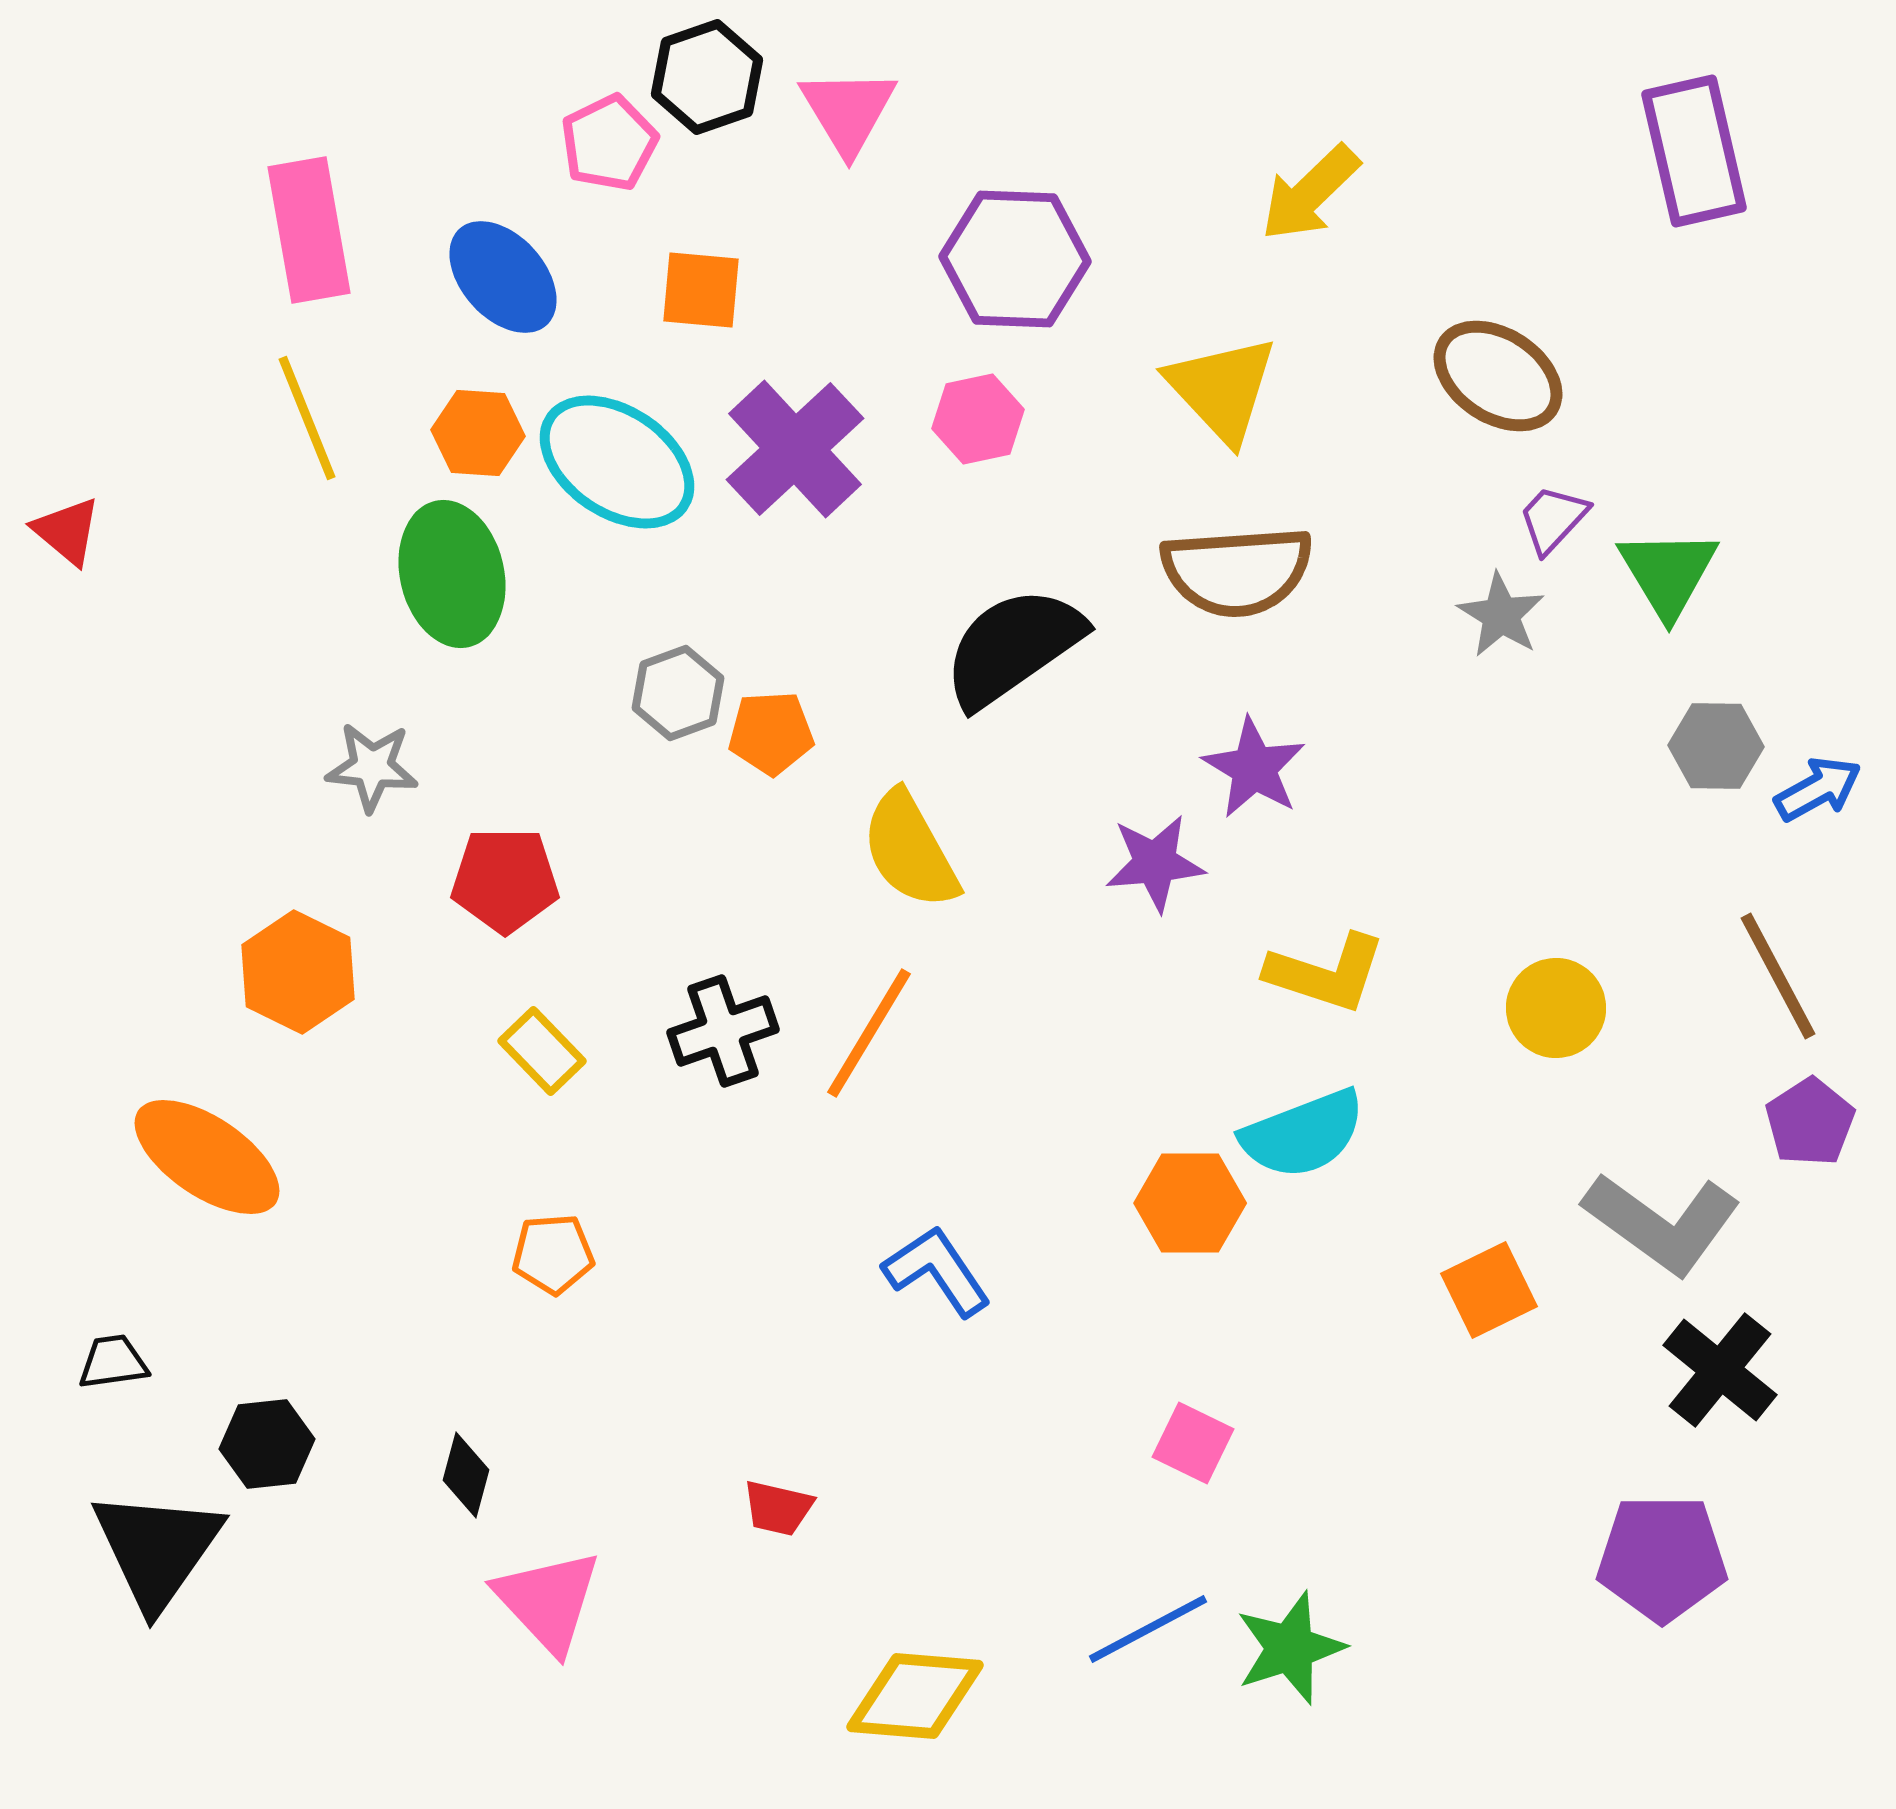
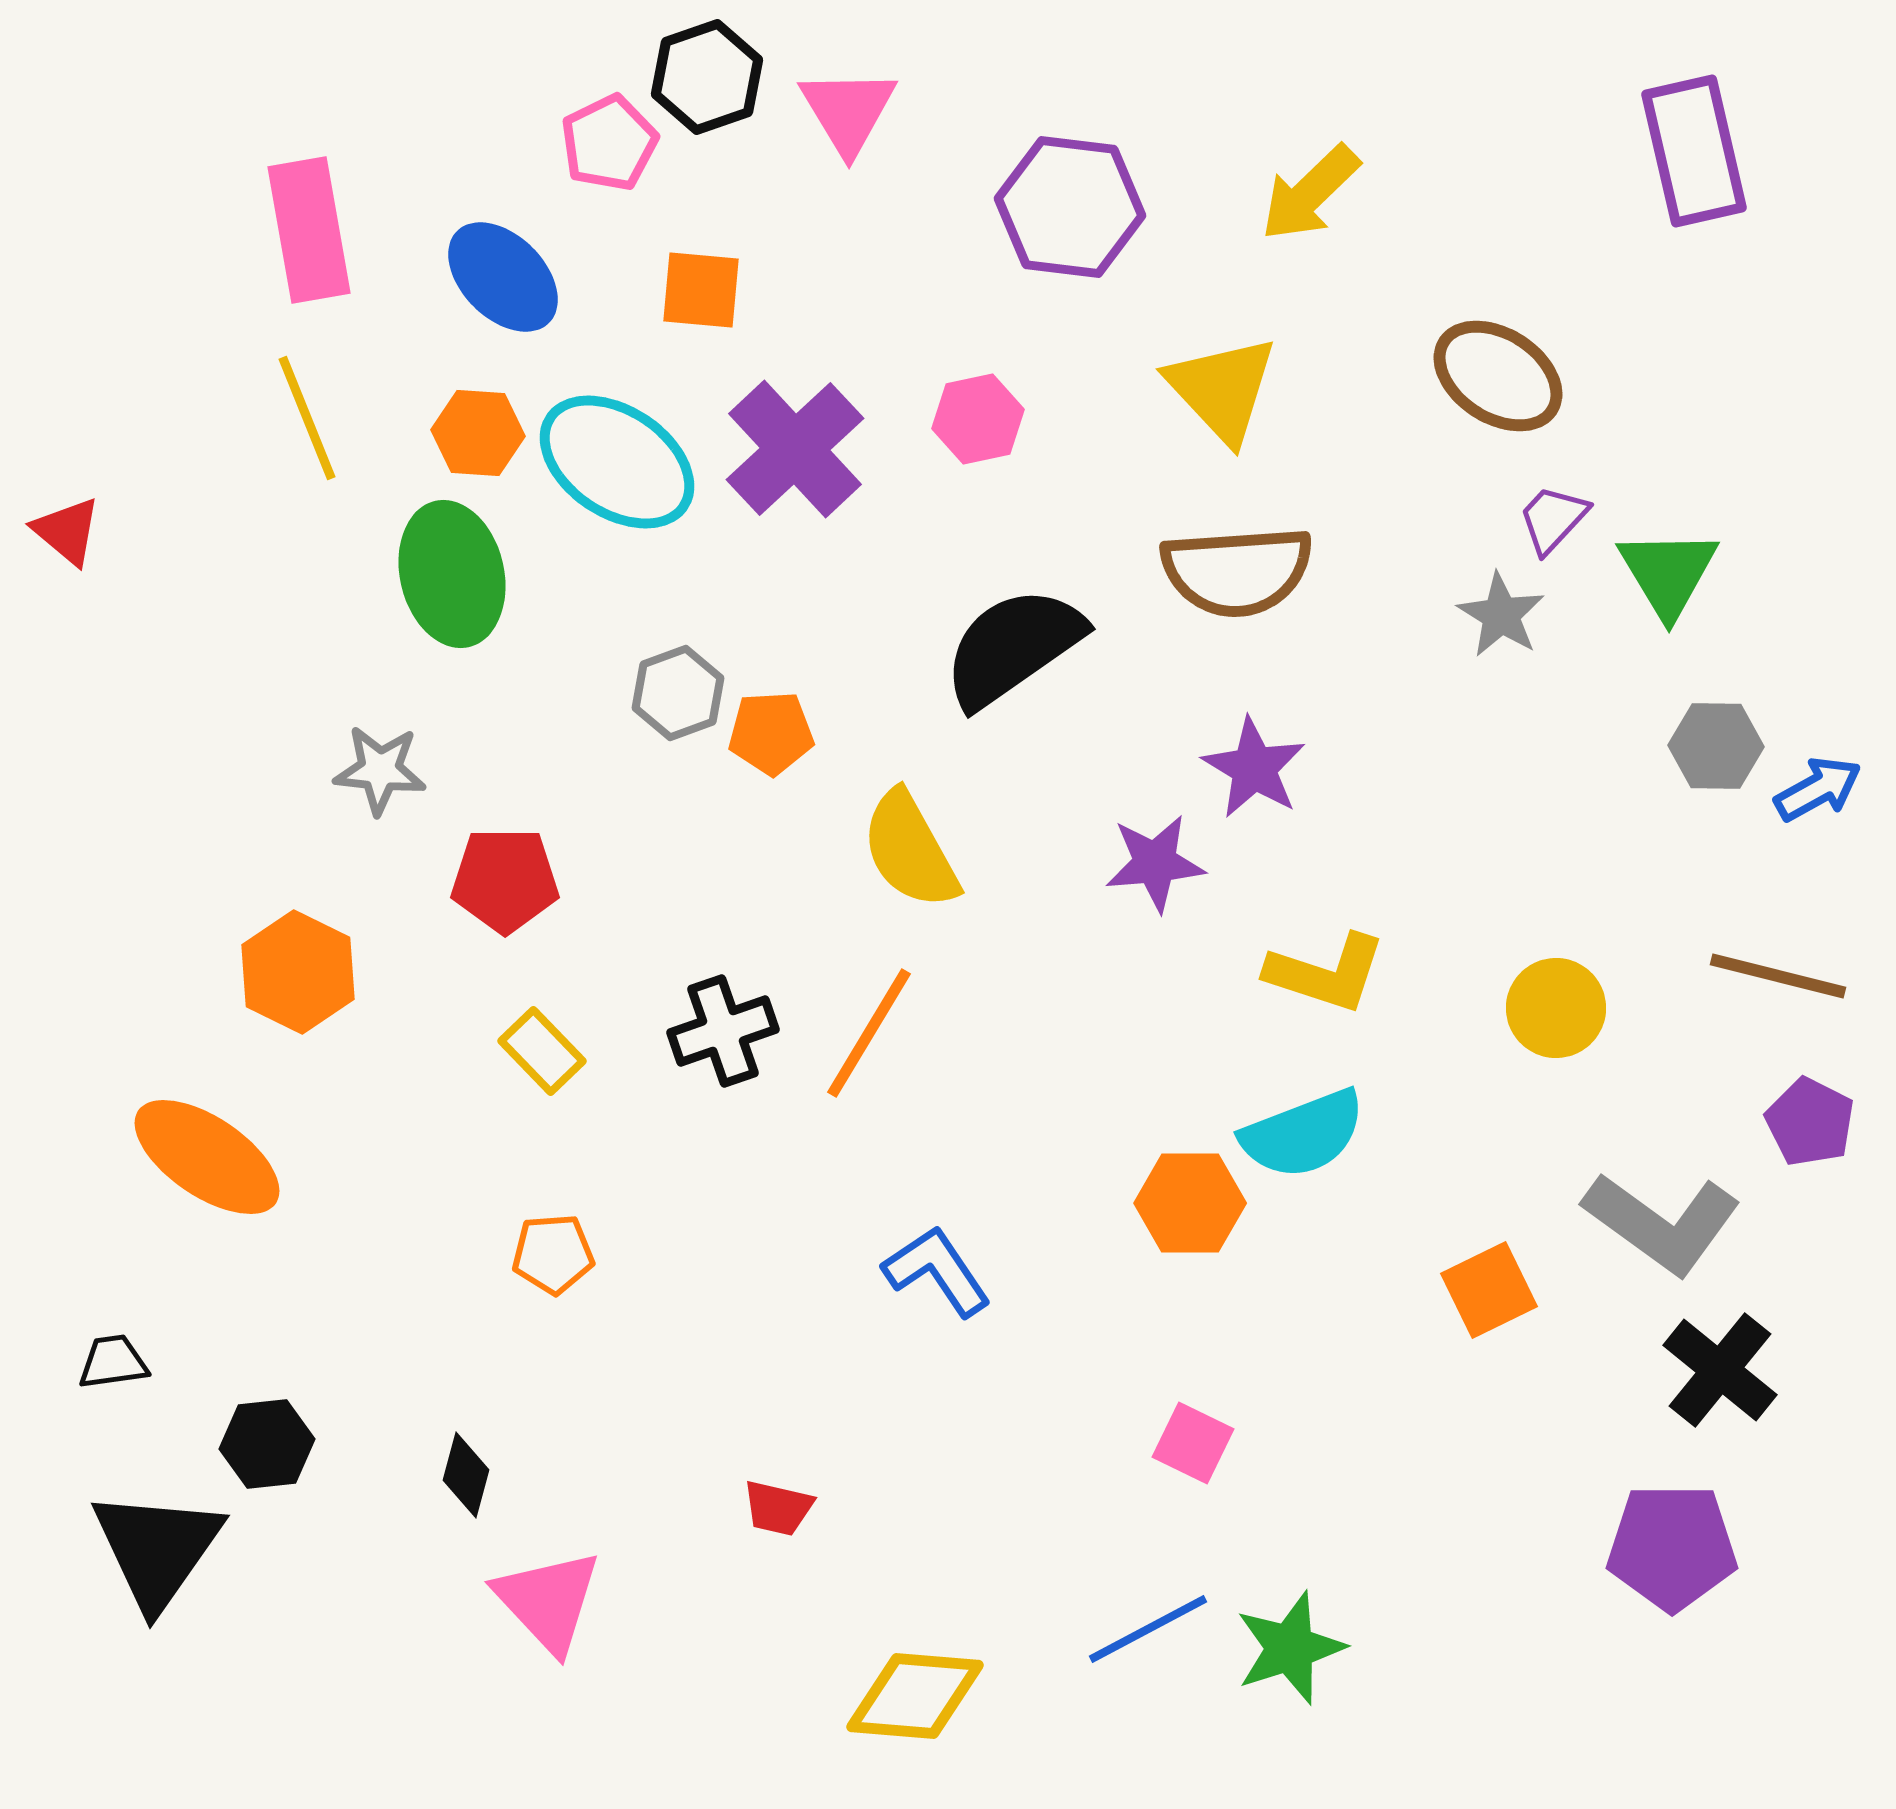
purple hexagon at (1015, 259): moved 55 px right, 52 px up; rotated 5 degrees clockwise
blue ellipse at (503, 277): rotated 3 degrees counterclockwise
gray star at (372, 767): moved 8 px right, 3 px down
brown line at (1778, 976): rotated 48 degrees counterclockwise
purple pentagon at (1810, 1122): rotated 12 degrees counterclockwise
purple pentagon at (1662, 1558): moved 10 px right, 11 px up
